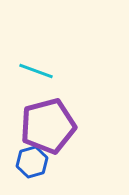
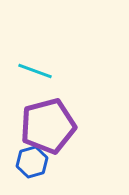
cyan line: moved 1 px left
